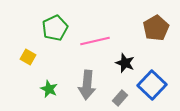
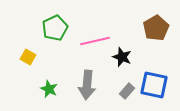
black star: moved 3 px left, 6 px up
blue square: moved 2 px right; rotated 32 degrees counterclockwise
gray rectangle: moved 7 px right, 7 px up
